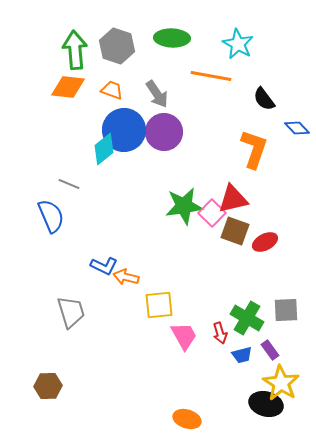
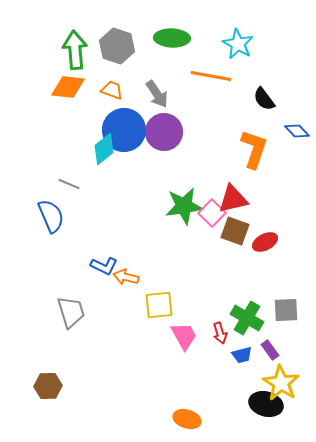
blue diamond: moved 3 px down
